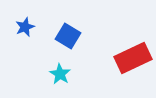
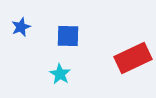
blue star: moved 4 px left
blue square: rotated 30 degrees counterclockwise
